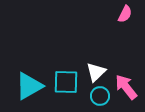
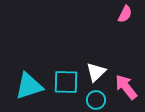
cyan triangle: rotated 12 degrees clockwise
cyan circle: moved 4 px left, 4 px down
